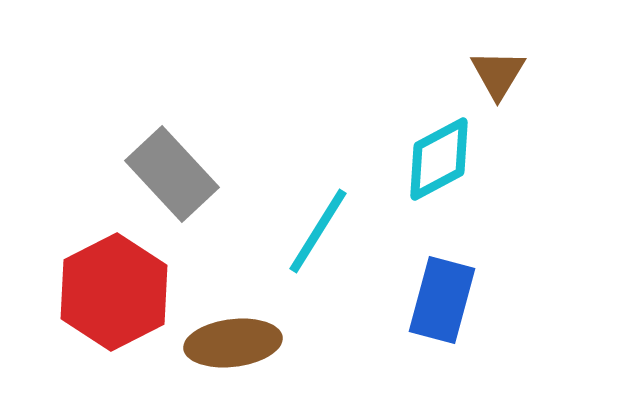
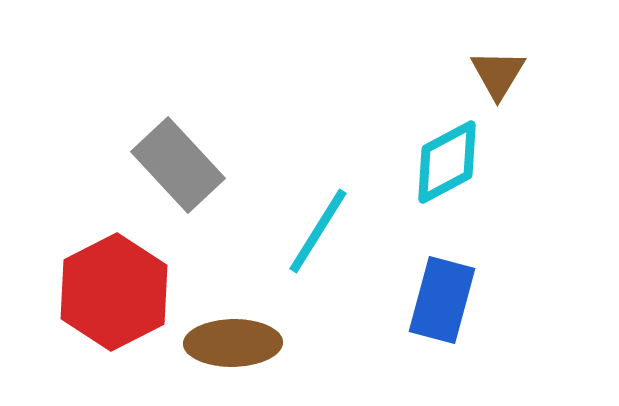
cyan diamond: moved 8 px right, 3 px down
gray rectangle: moved 6 px right, 9 px up
brown ellipse: rotated 6 degrees clockwise
